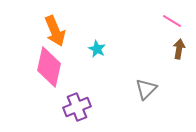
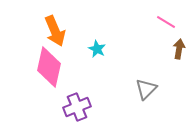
pink line: moved 6 px left, 1 px down
